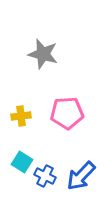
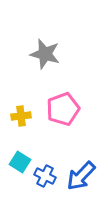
gray star: moved 2 px right
pink pentagon: moved 4 px left, 4 px up; rotated 16 degrees counterclockwise
cyan square: moved 2 px left
